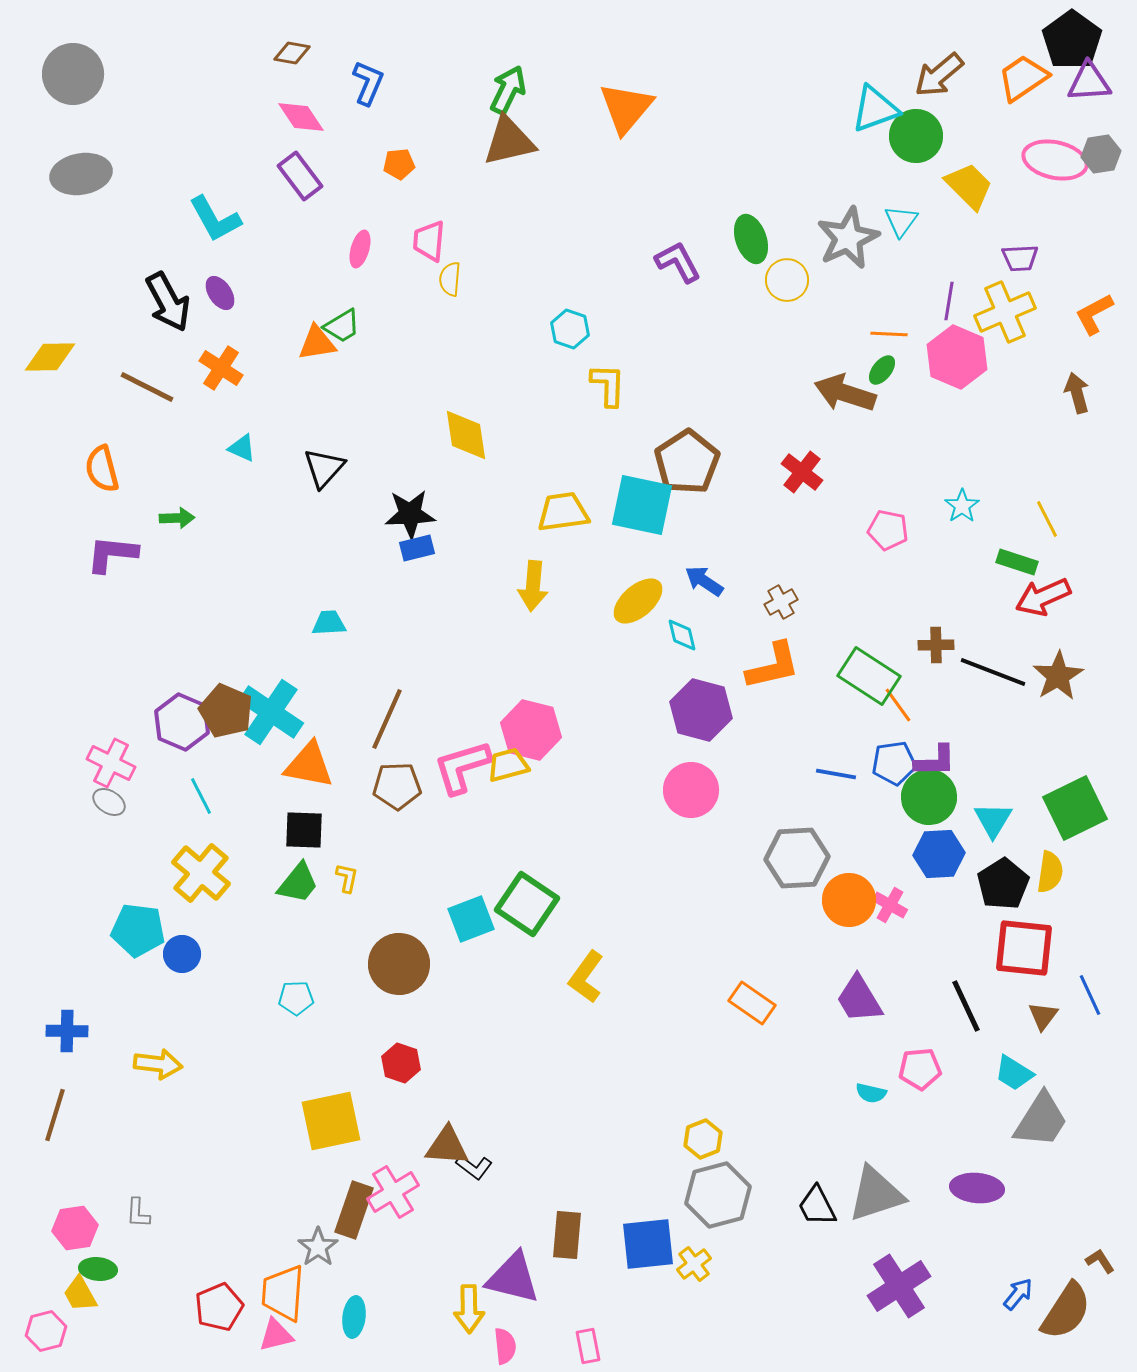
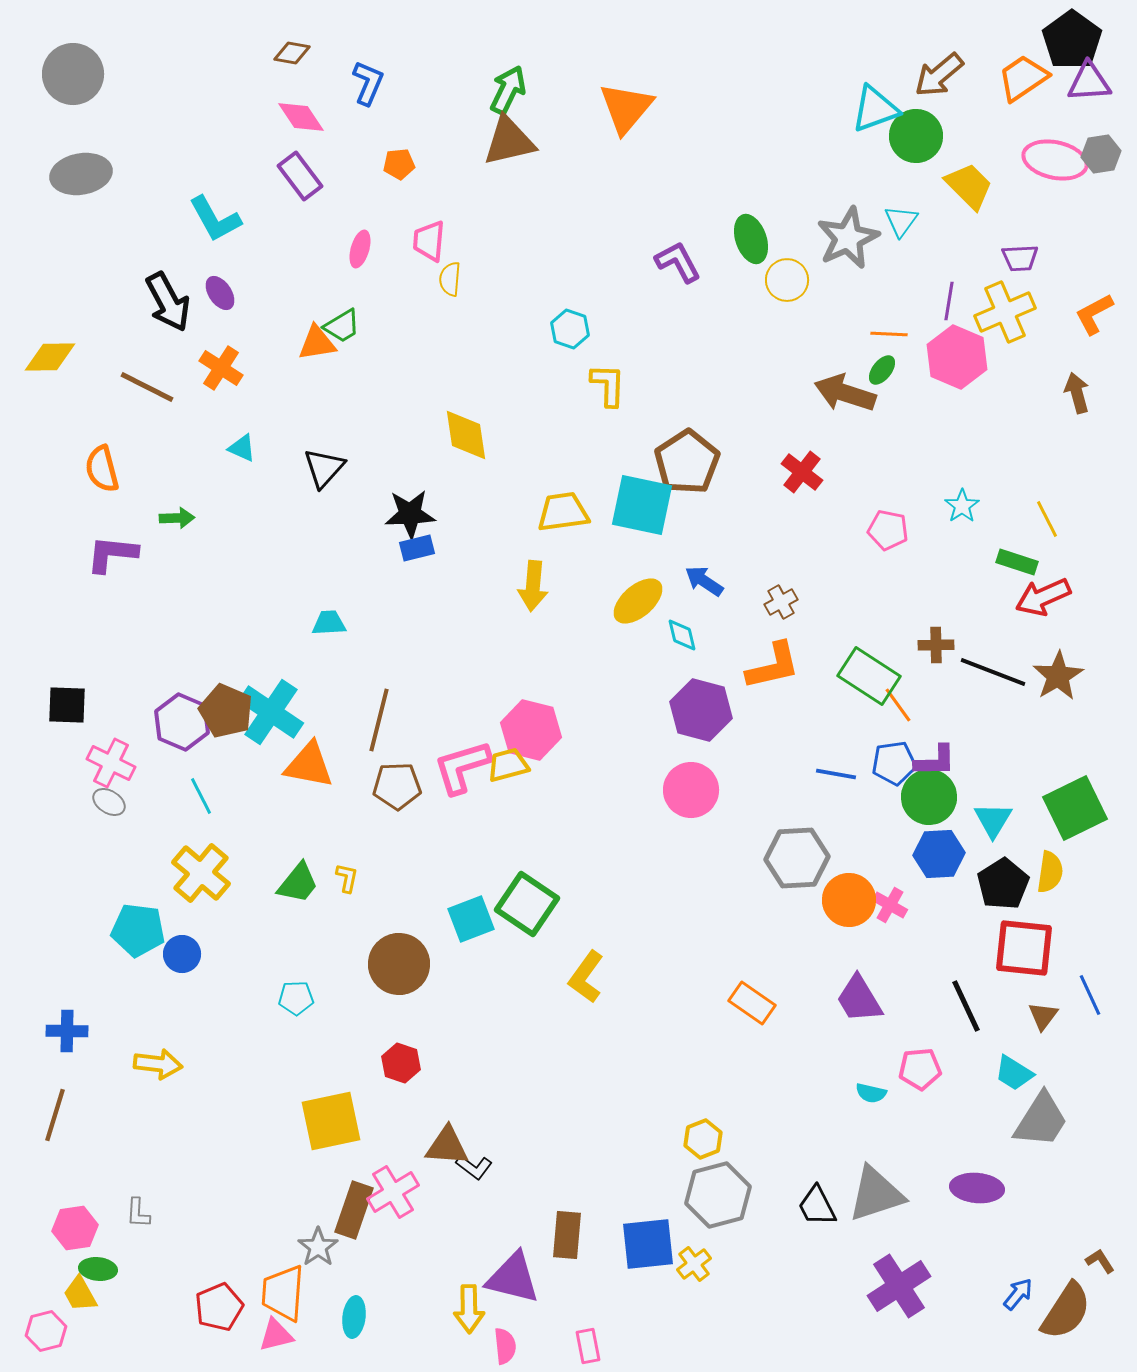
brown line at (387, 719): moved 8 px left, 1 px down; rotated 10 degrees counterclockwise
black square at (304, 830): moved 237 px left, 125 px up
